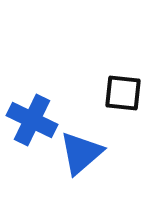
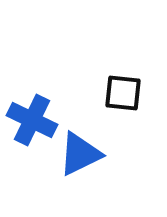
blue triangle: moved 1 px left, 1 px down; rotated 15 degrees clockwise
